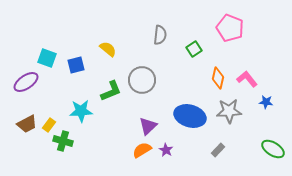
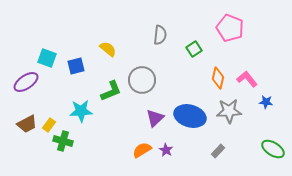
blue square: moved 1 px down
purple triangle: moved 7 px right, 8 px up
gray rectangle: moved 1 px down
